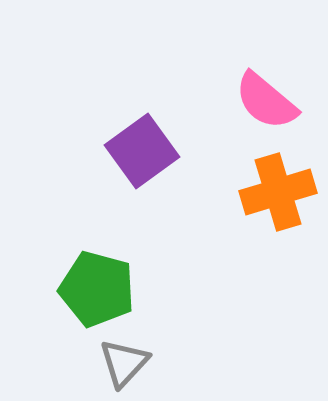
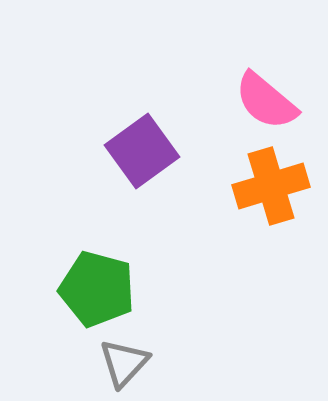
orange cross: moved 7 px left, 6 px up
